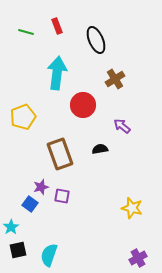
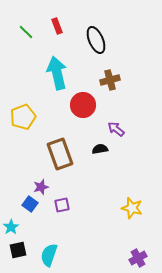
green line: rotated 28 degrees clockwise
cyan arrow: rotated 20 degrees counterclockwise
brown cross: moved 5 px left, 1 px down; rotated 18 degrees clockwise
purple arrow: moved 6 px left, 3 px down
purple square: moved 9 px down; rotated 21 degrees counterclockwise
